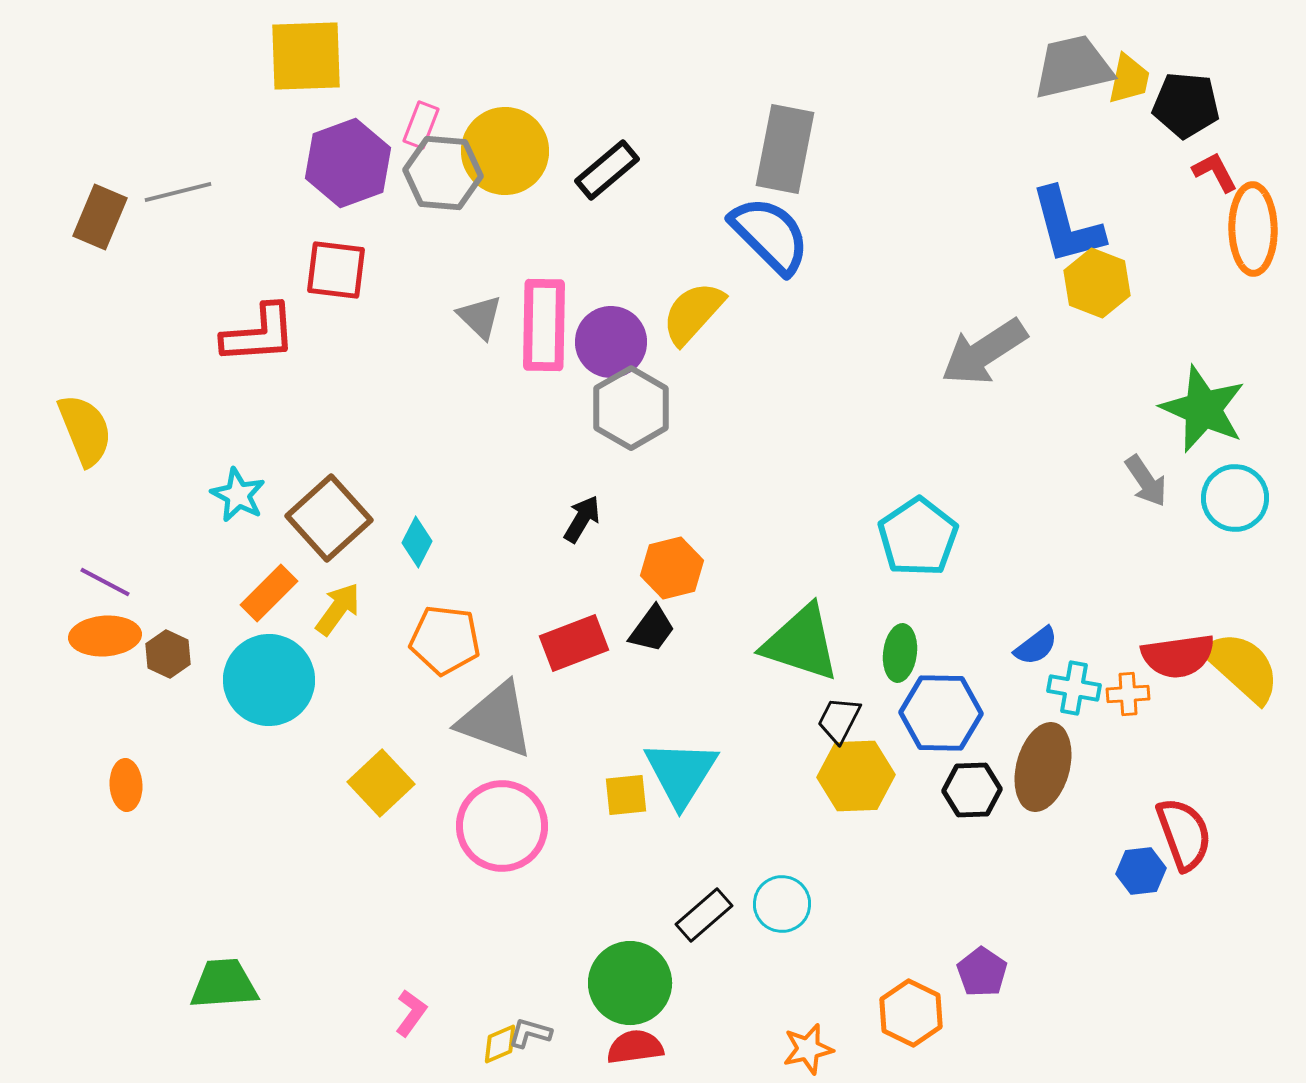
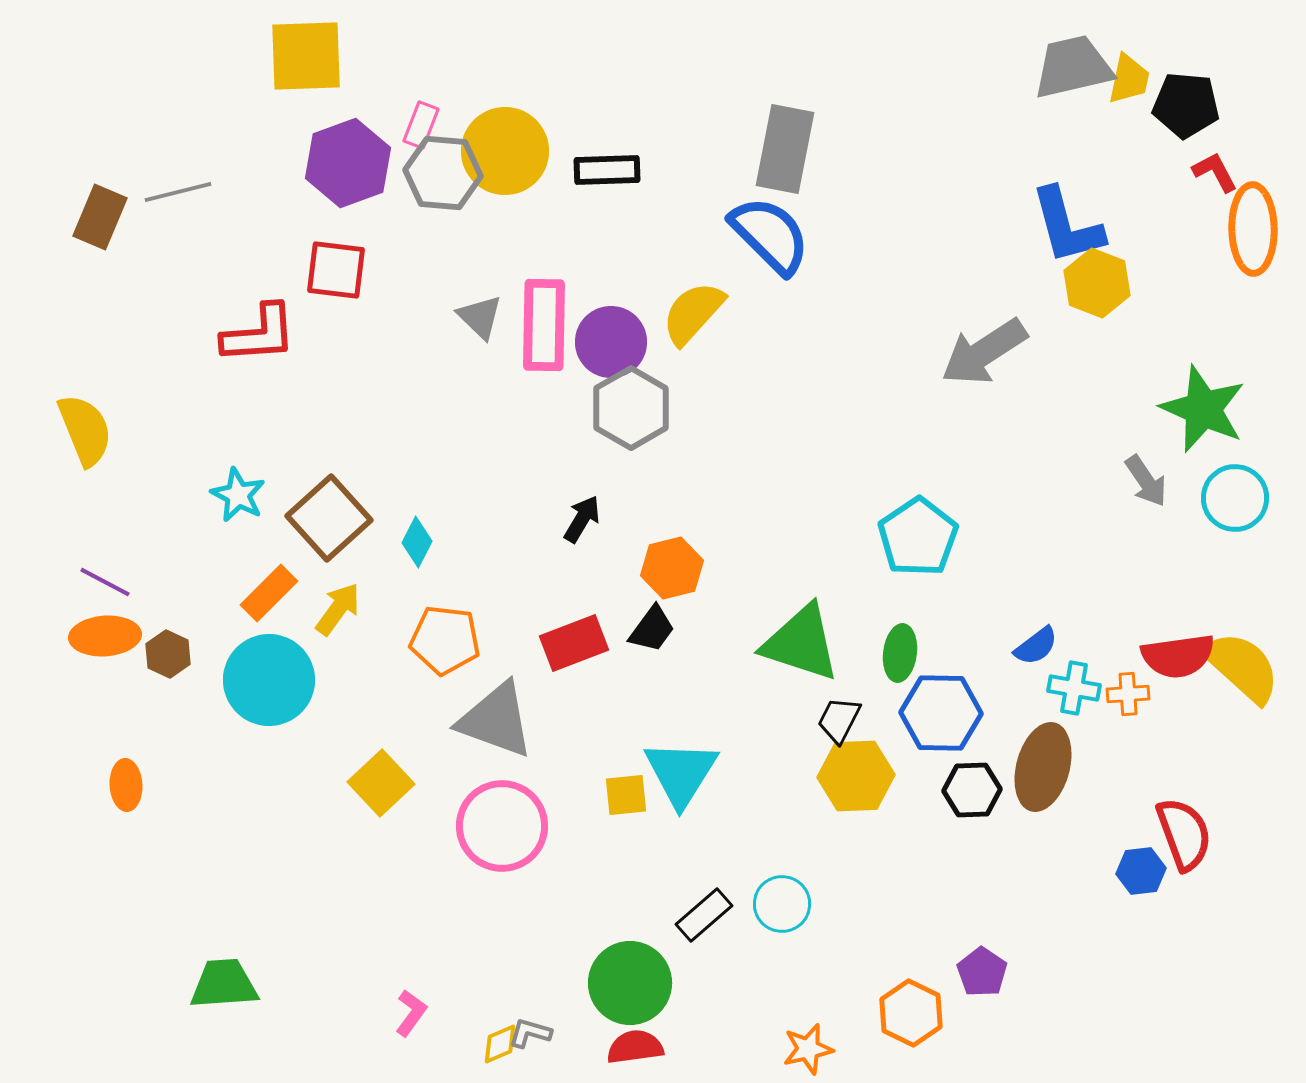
black rectangle at (607, 170): rotated 38 degrees clockwise
